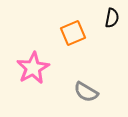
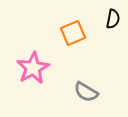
black semicircle: moved 1 px right, 1 px down
